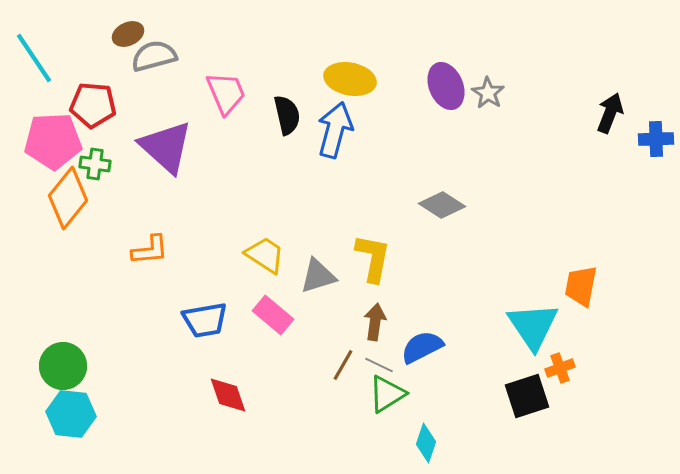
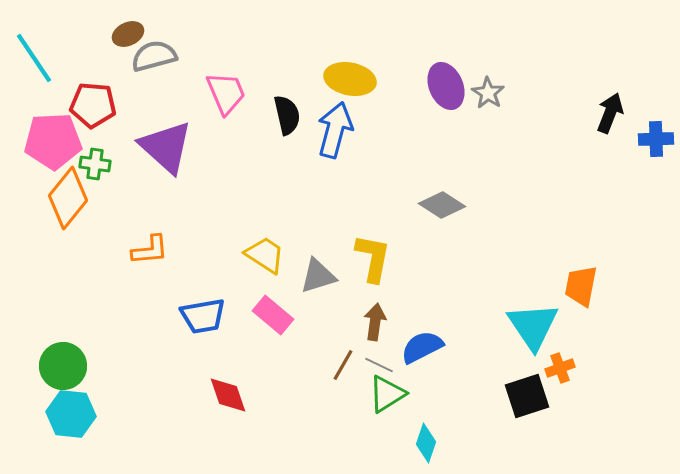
blue trapezoid: moved 2 px left, 4 px up
